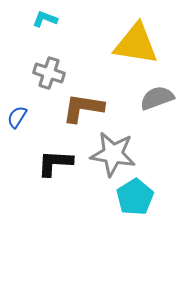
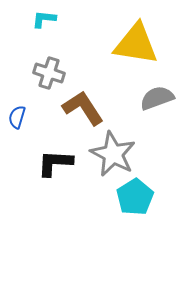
cyan L-shape: moved 1 px left; rotated 15 degrees counterclockwise
brown L-shape: rotated 48 degrees clockwise
blue semicircle: rotated 15 degrees counterclockwise
gray star: rotated 18 degrees clockwise
